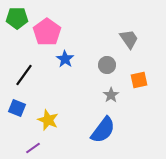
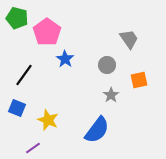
green pentagon: rotated 15 degrees clockwise
blue semicircle: moved 6 px left
